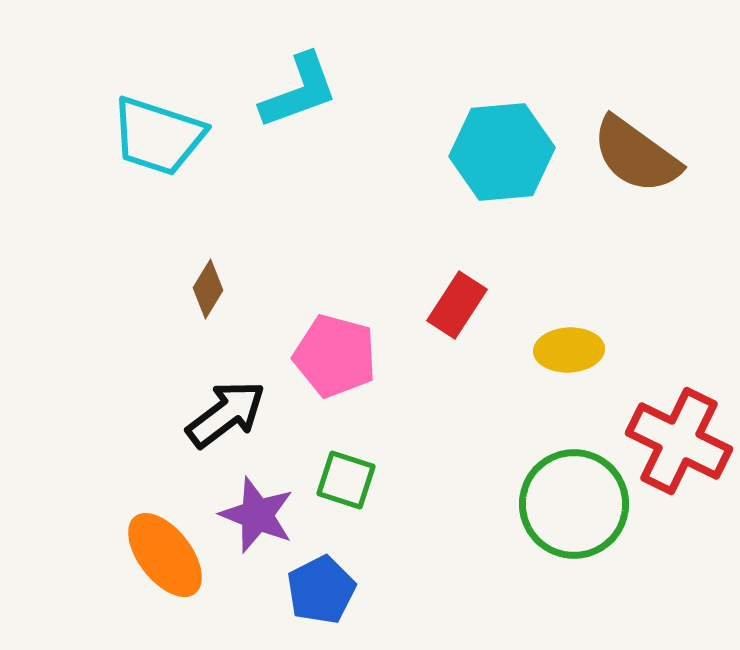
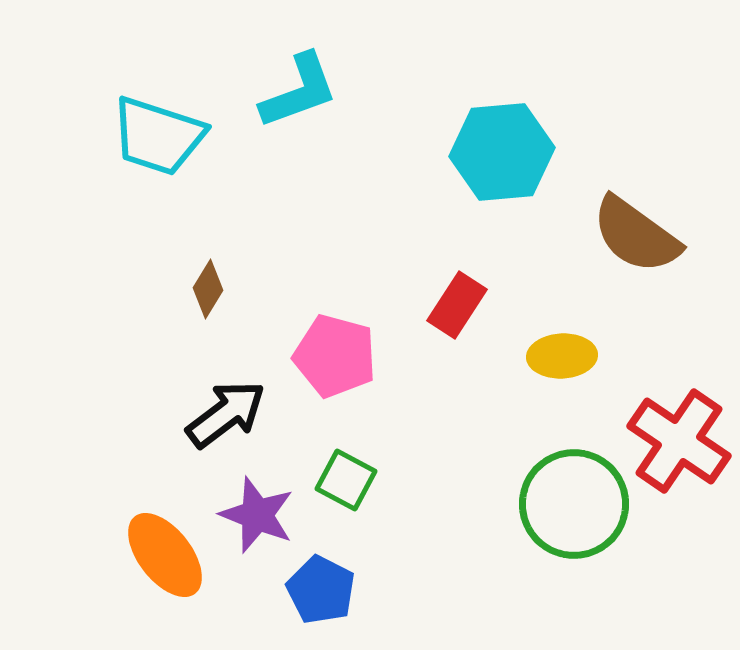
brown semicircle: moved 80 px down
yellow ellipse: moved 7 px left, 6 px down
red cross: rotated 8 degrees clockwise
green square: rotated 10 degrees clockwise
blue pentagon: rotated 18 degrees counterclockwise
